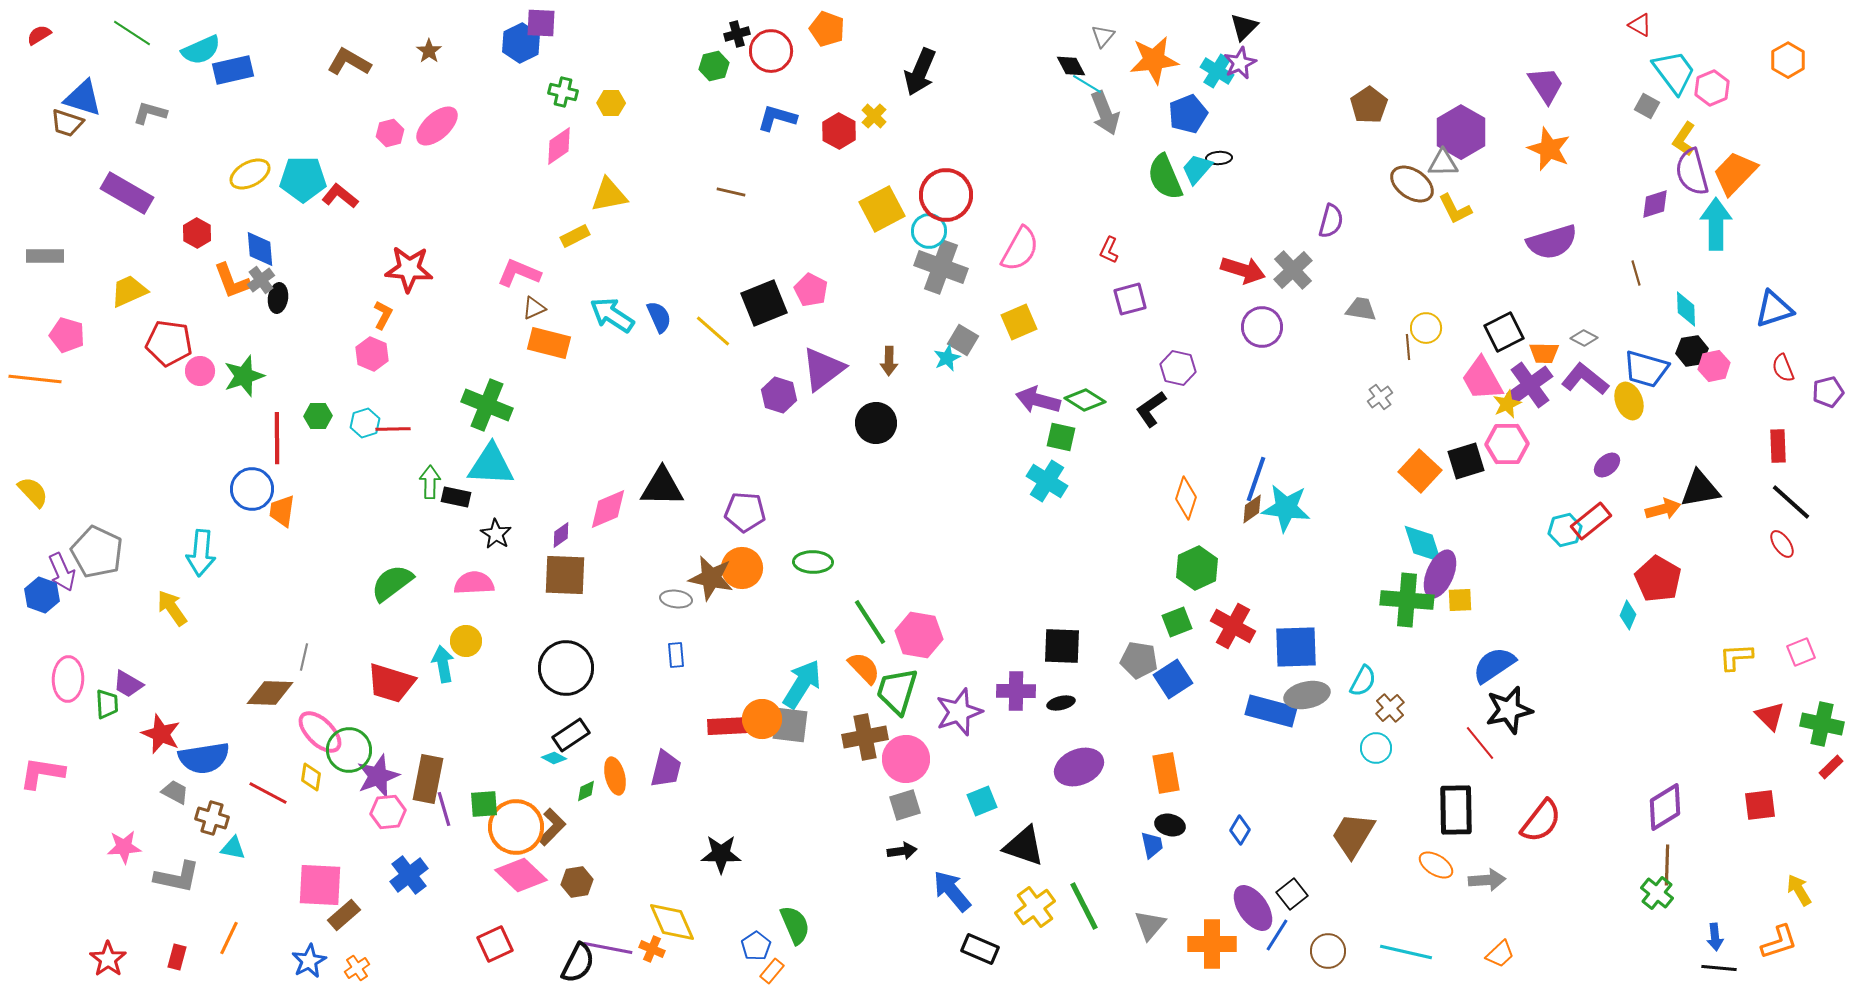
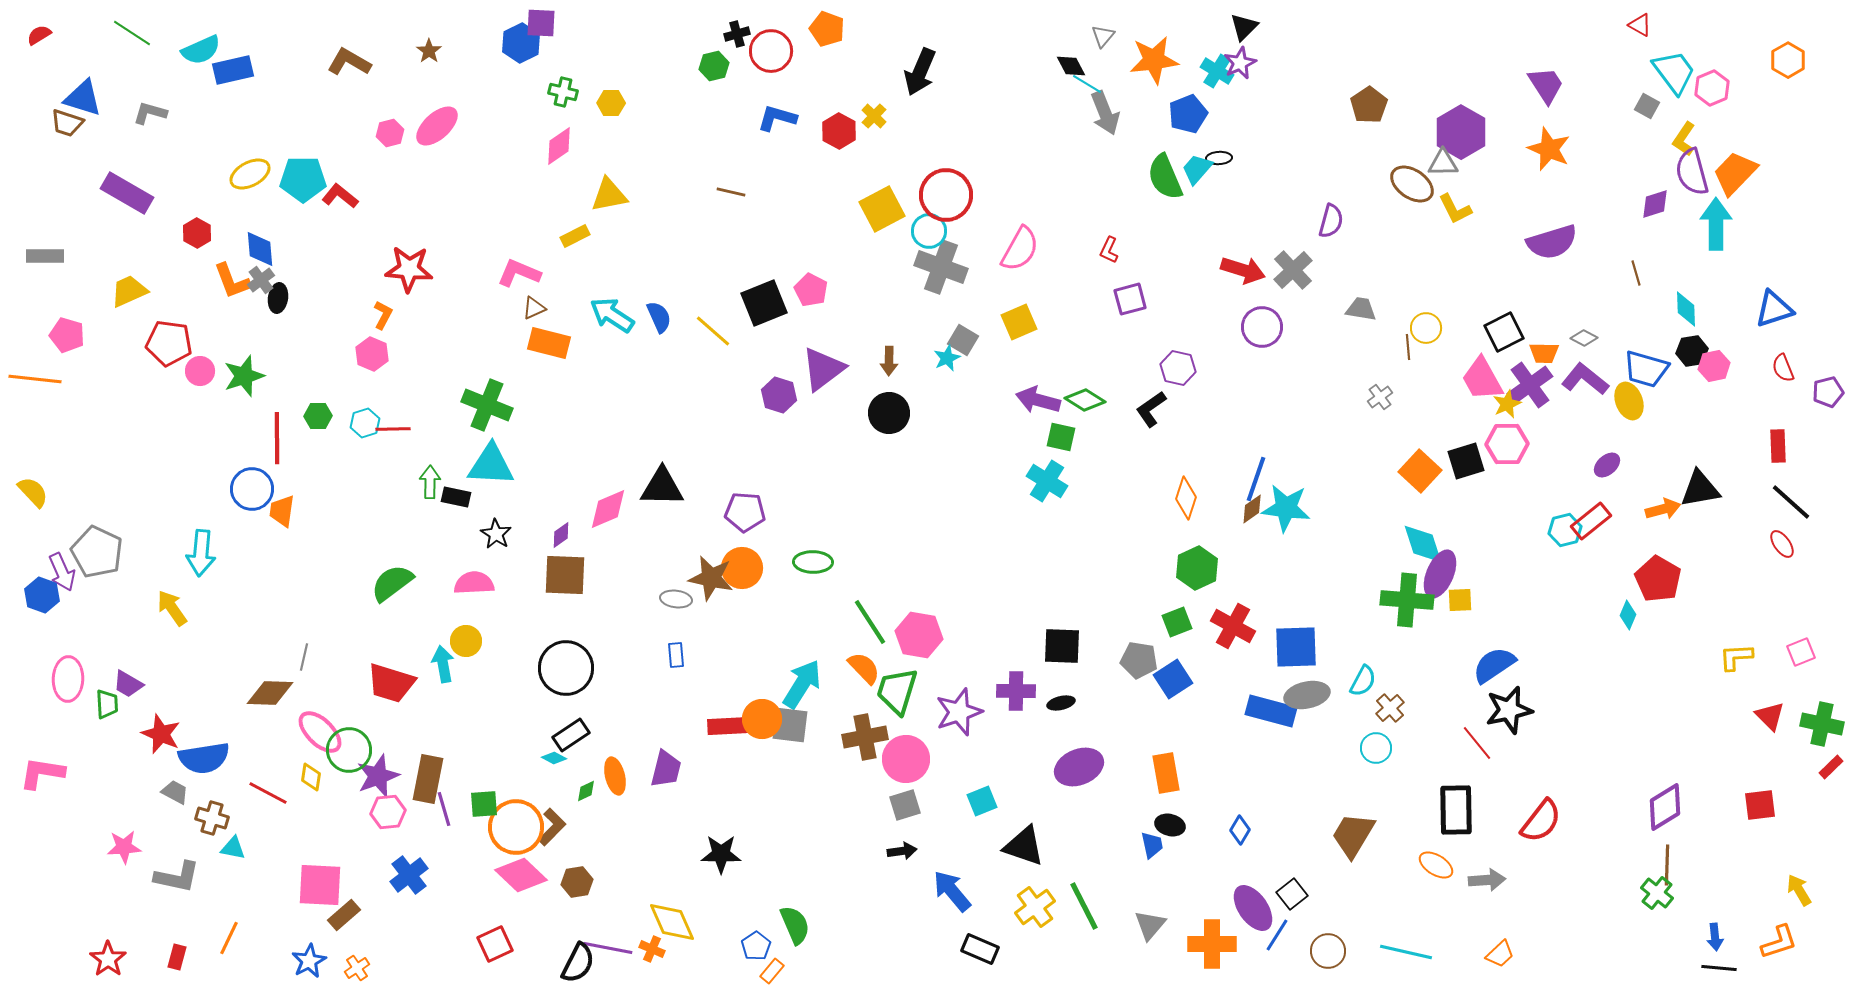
black circle at (876, 423): moved 13 px right, 10 px up
red line at (1480, 743): moved 3 px left
